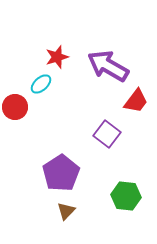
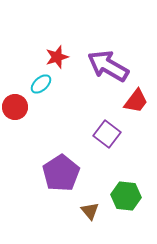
brown triangle: moved 24 px right; rotated 24 degrees counterclockwise
